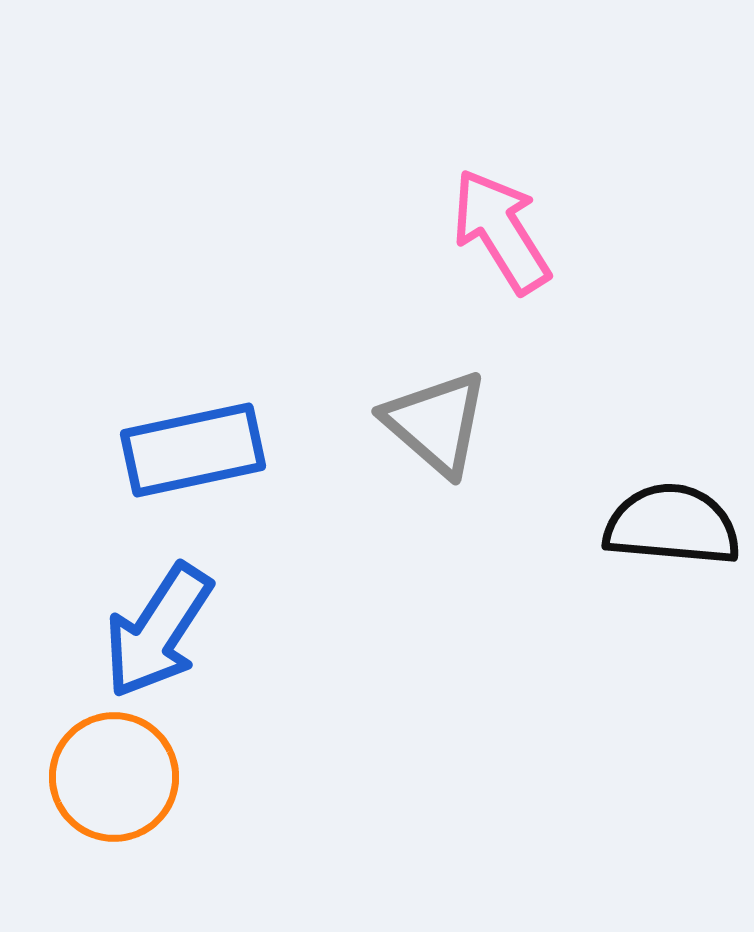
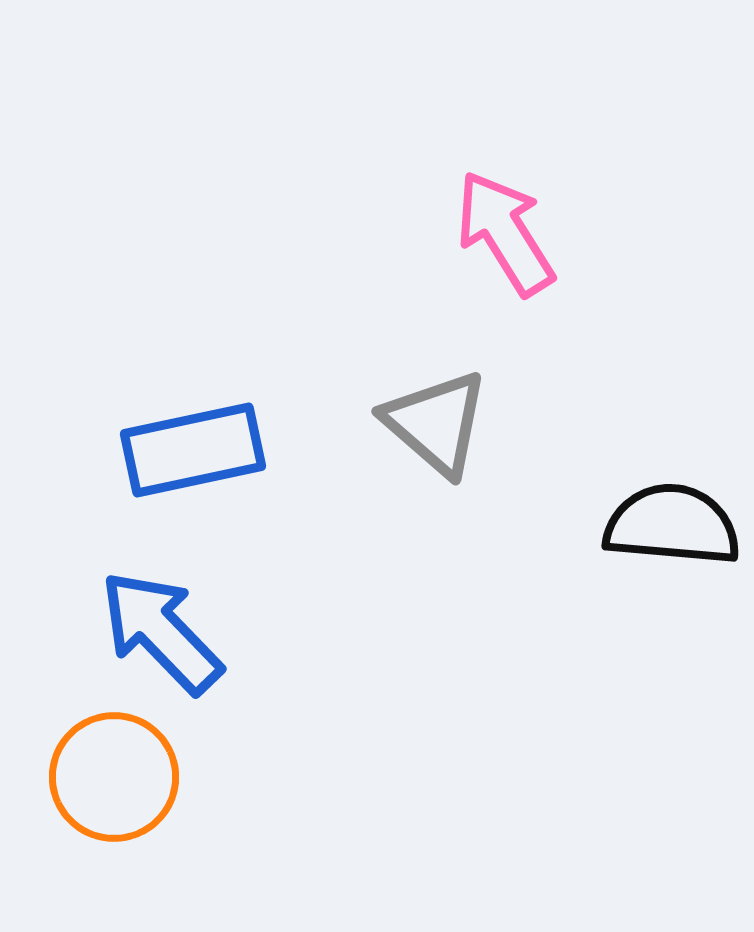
pink arrow: moved 4 px right, 2 px down
blue arrow: moved 3 px right, 1 px down; rotated 103 degrees clockwise
